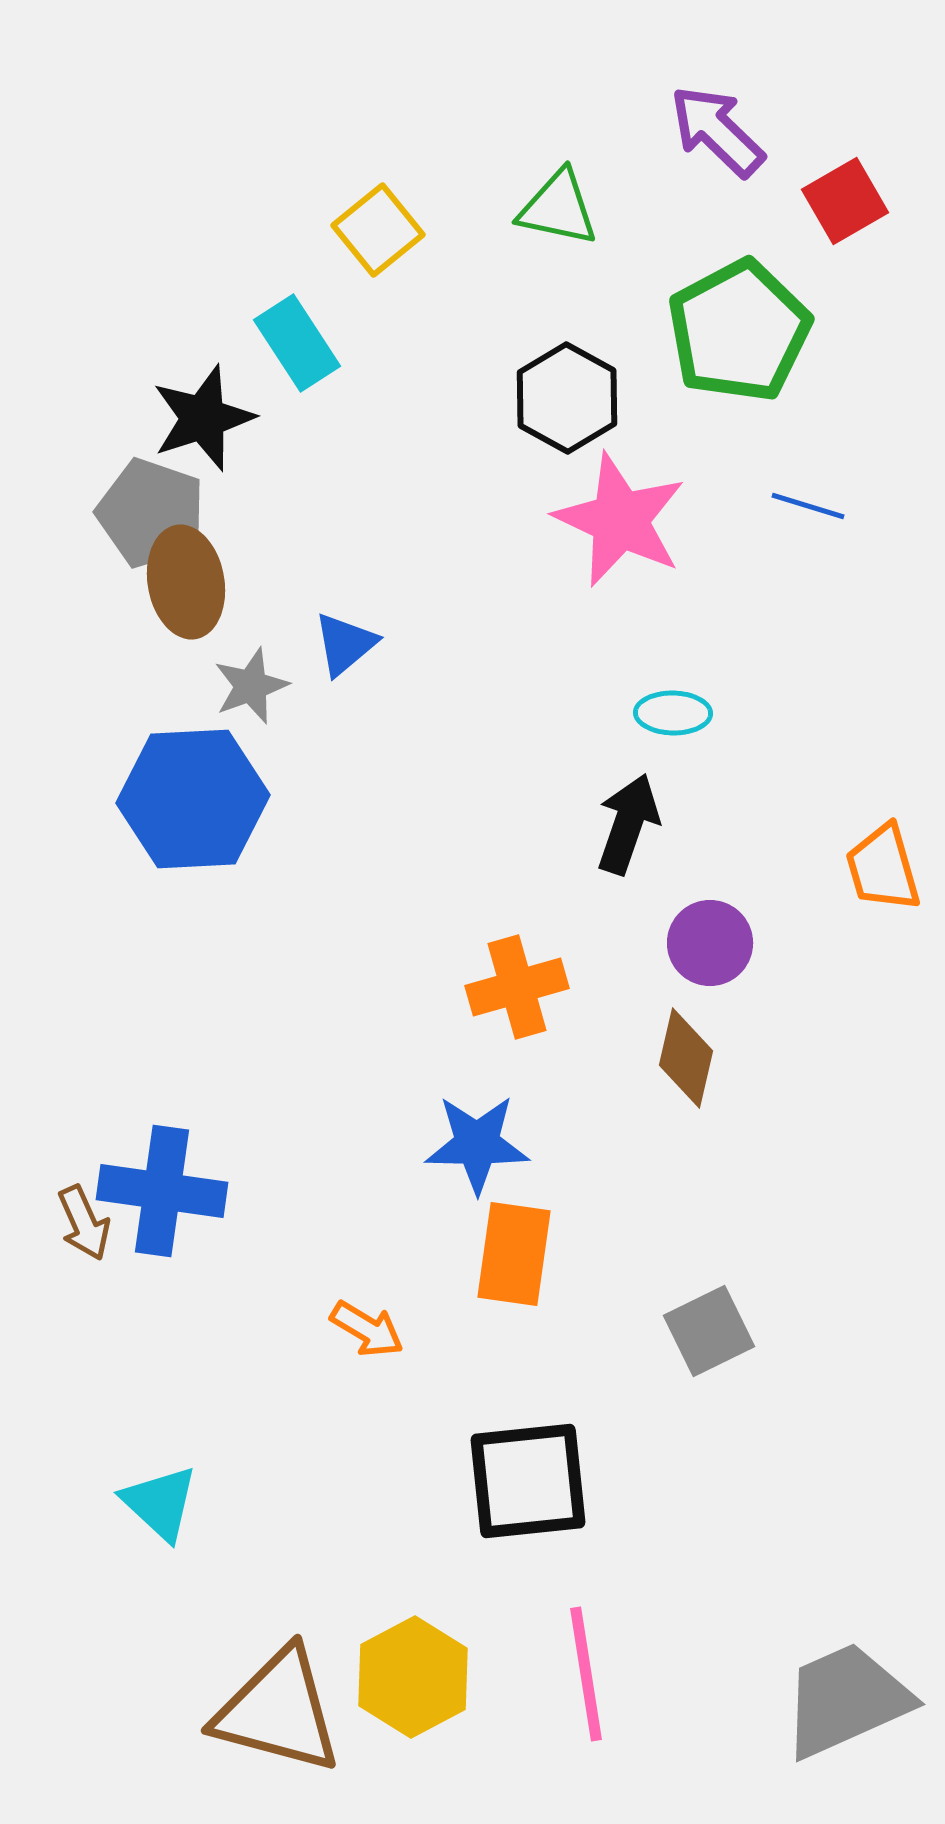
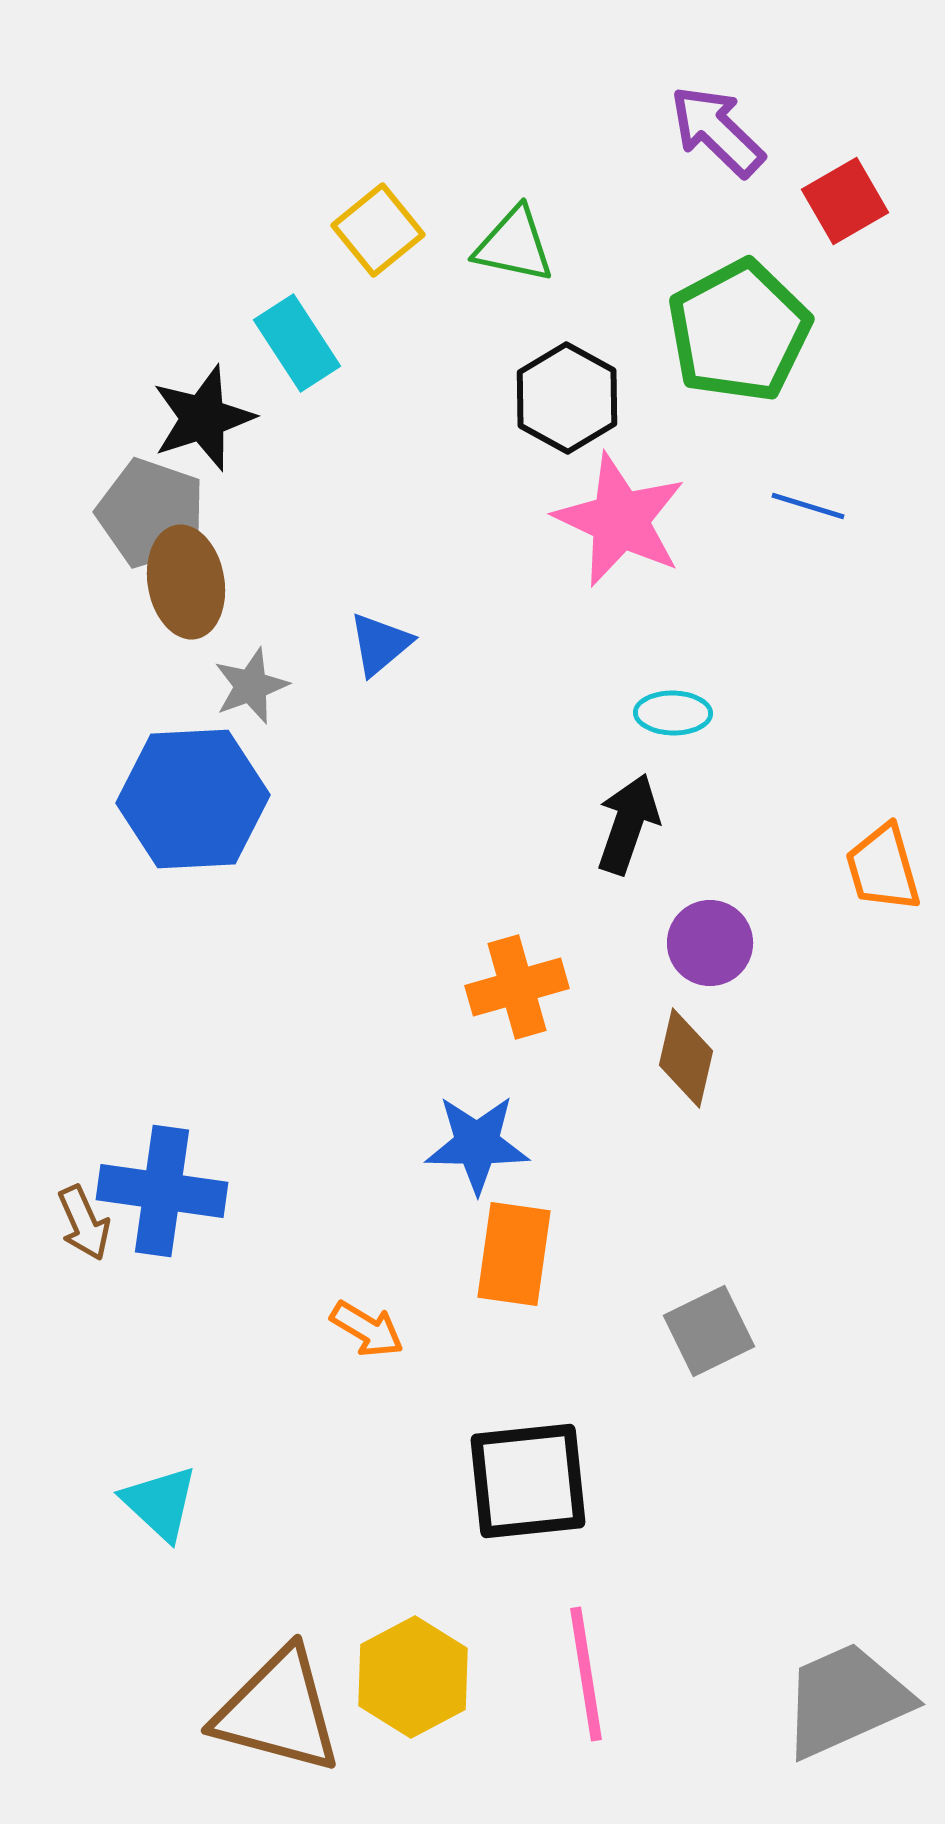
green triangle: moved 44 px left, 37 px down
blue triangle: moved 35 px right
